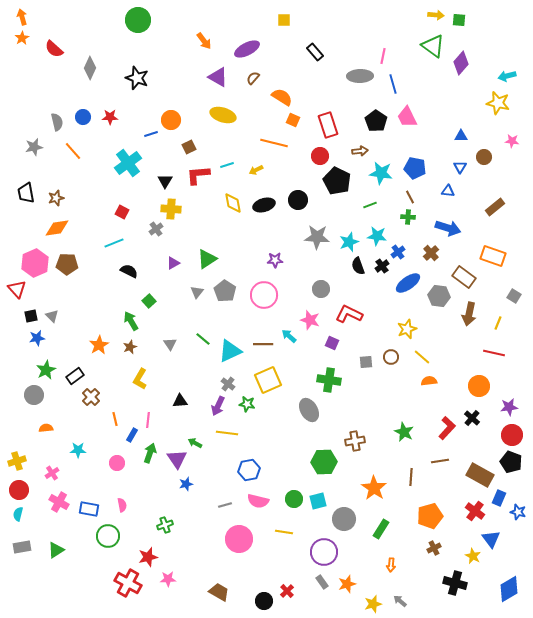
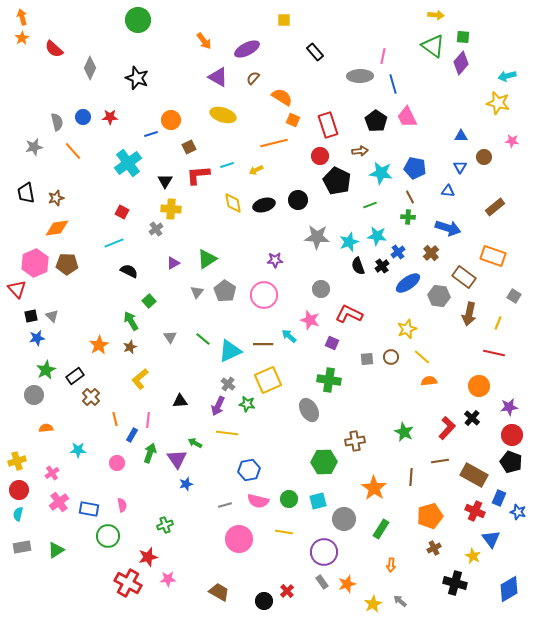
green square at (459, 20): moved 4 px right, 17 px down
orange line at (274, 143): rotated 28 degrees counterclockwise
gray triangle at (170, 344): moved 7 px up
gray square at (366, 362): moved 1 px right, 3 px up
yellow L-shape at (140, 379): rotated 20 degrees clockwise
brown rectangle at (480, 475): moved 6 px left
green circle at (294, 499): moved 5 px left
pink cross at (59, 502): rotated 24 degrees clockwise
red cross at (475, 511): rotated 12 degrees counterclockwise
yellow star at (373, 604): rotated 12 degrees counterclockwise
